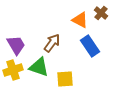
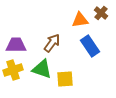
orange triangle: rotated 36 degrees counterclockwise
purple trapezoid: rotated 60 degrees counterclockwise
green triangle: moved 3 px right, 2 px down
